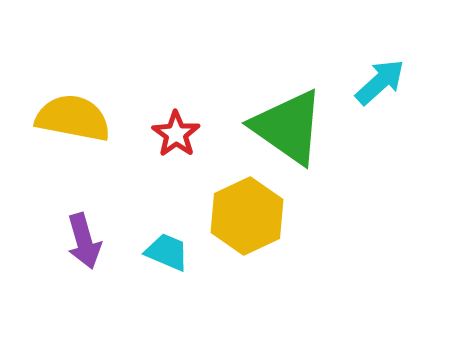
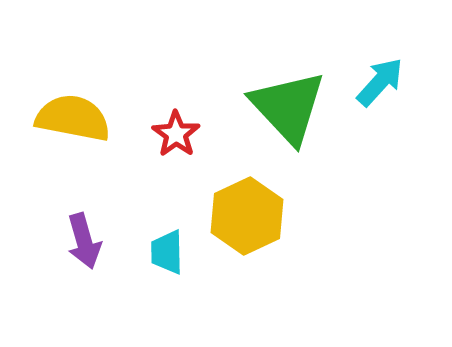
cyan arrow: rotated 6 degrees counterclockwise
green triangle: moved 20 px up; rotated 12 degrees clockwise
cyan trapezoid: rotated 114 degrees counterclockwise
